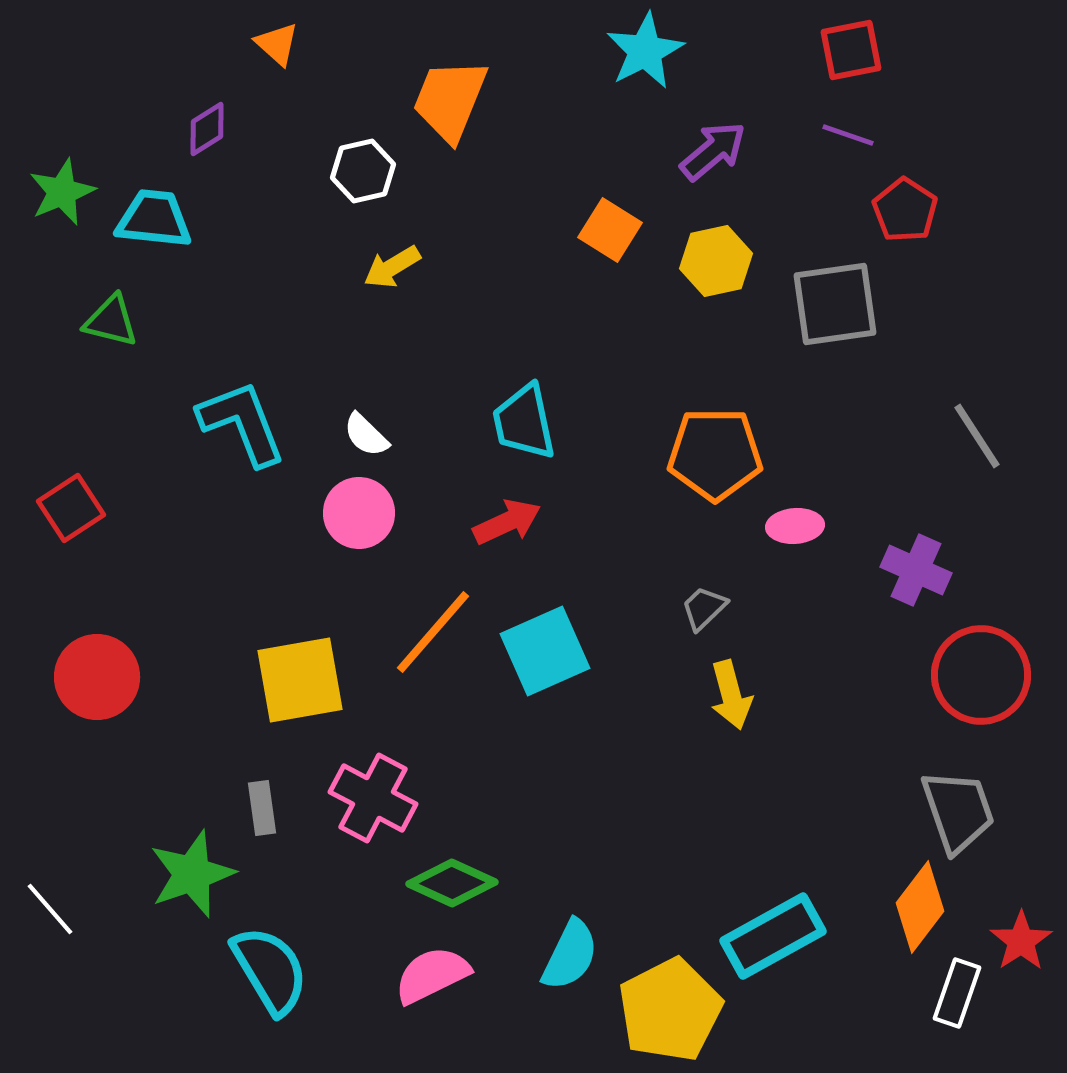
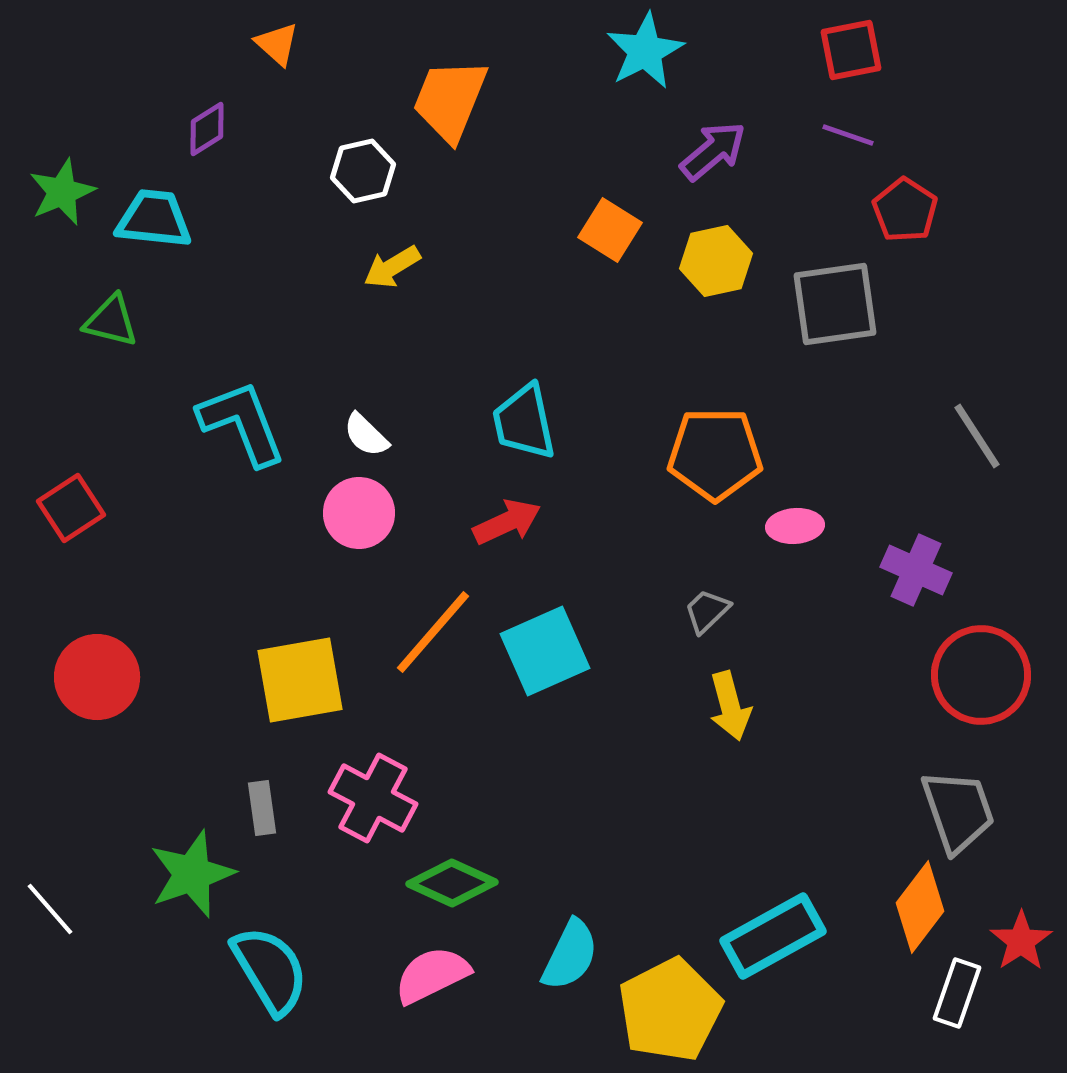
gray trapezoid at (704, 608): moved 3 px right, 3 px down
yellow arrow at (731, 695): moved 1 px left, 11 px down
